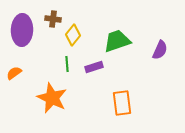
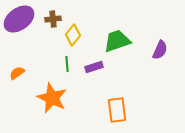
brown cross: rotated 14 degrees counterclockwise
purple ellipse: moved 3 px left, 11 px up; rotated 52 degrees clockwise
orange semicircle: moved 3 px right
orange rectangle: moved 5 px left, 7 px down
